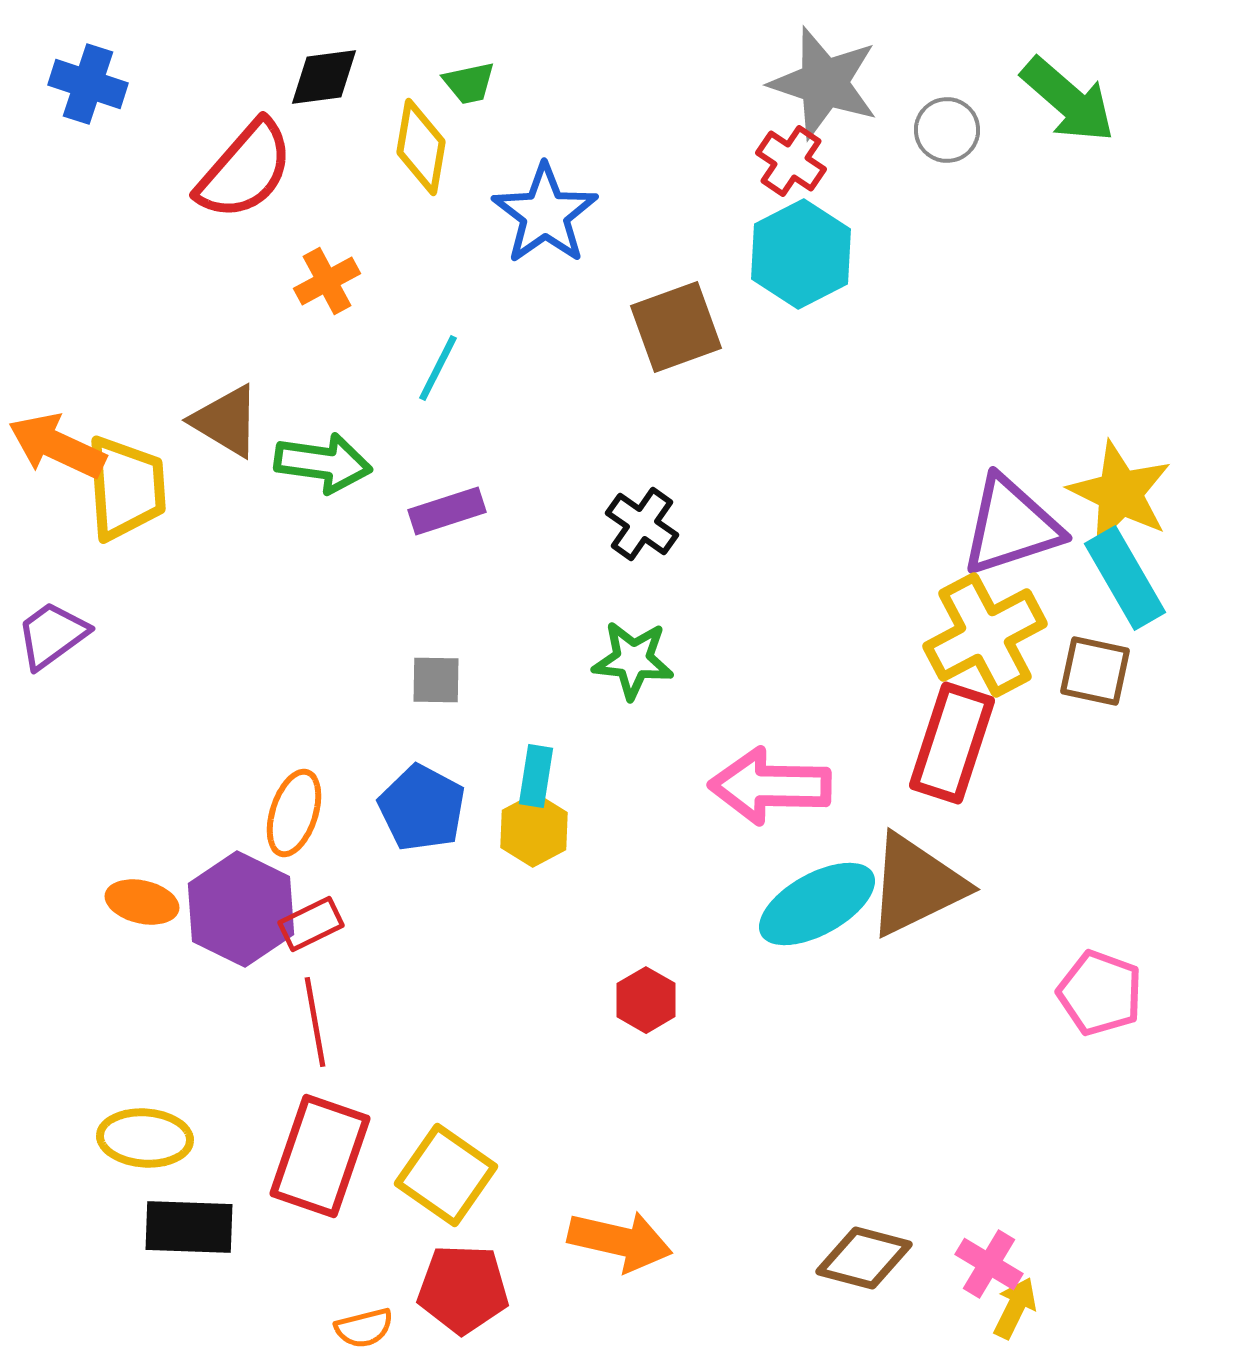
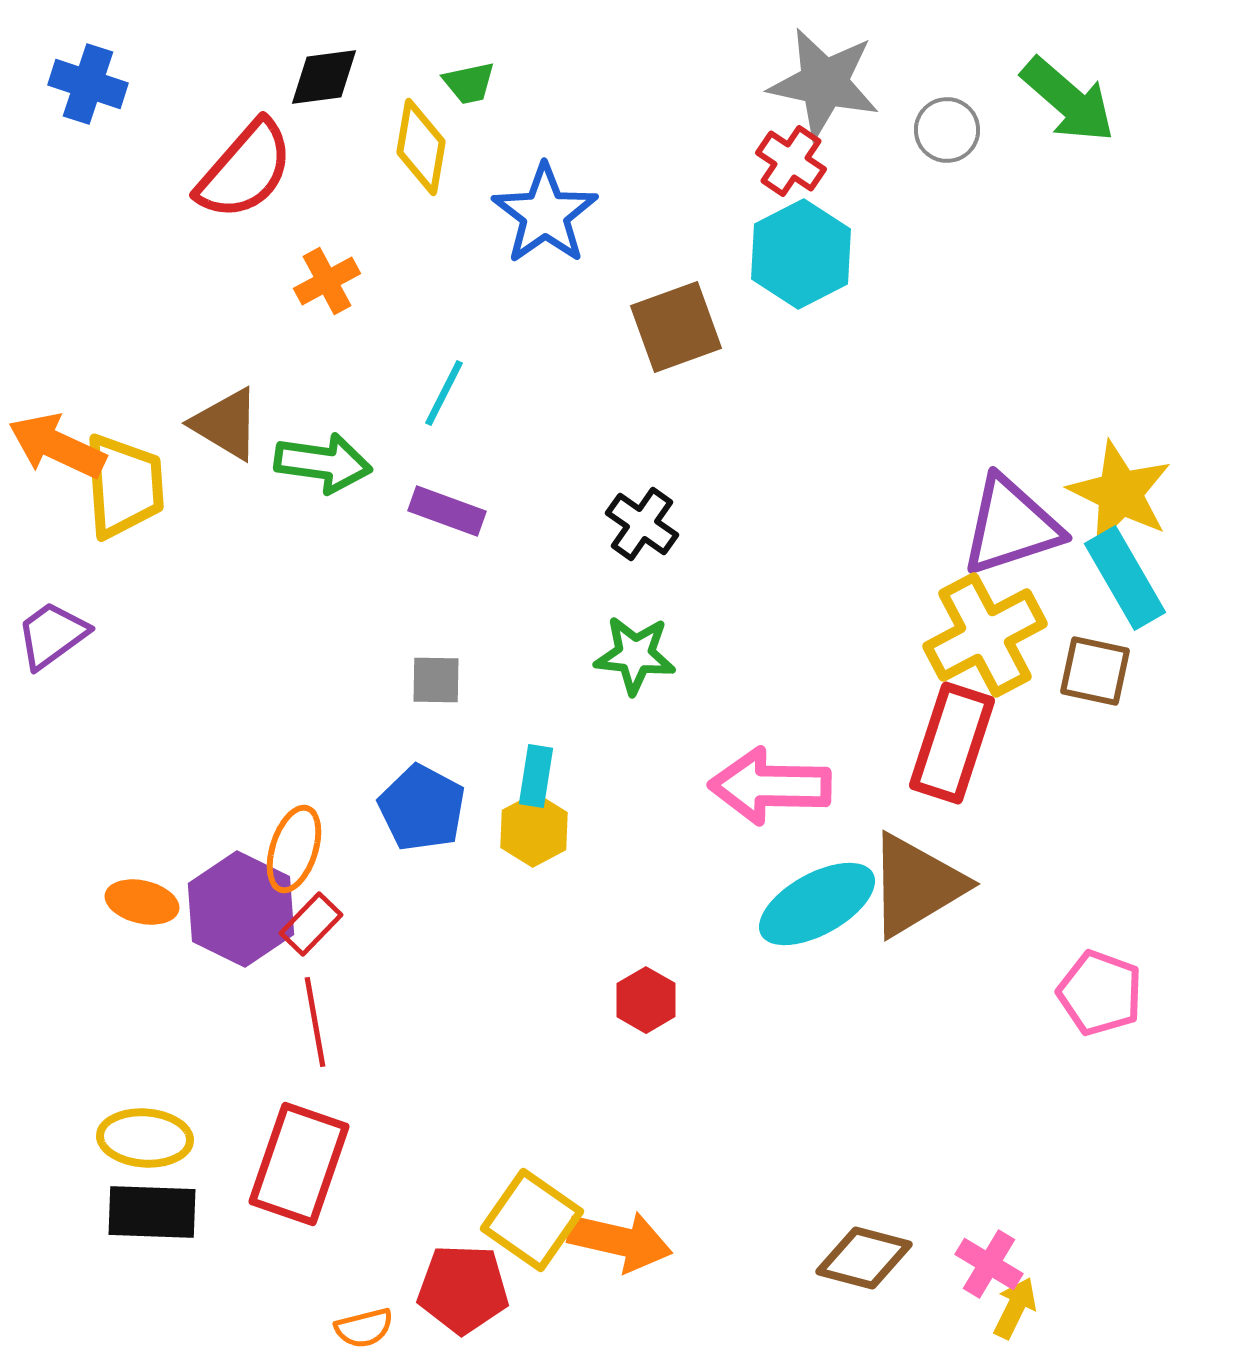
gray star at (824, 83): rotated 6 degrees counterclockwise
cyan line at (438, 368): moved 6 px right, 25 px down
brown triangle at (226, 421): moved 3 px down
yellow trapezoid at (126, 488): moved 2 px left, 2 px up
purple rectangle at (447, 511): rotated 38 degrees clockwise
green star at (633, 660): moved 2 px right, 5 px up
orange ellipse at (294, 813): moved 36 px down
brown triangle at (916, 885): rotated 5 degrees counterclockwise
red rectangle at (311, 924): rotated 20 degrees counterclockwise
red rectangle at (320, 1156): moved 21 px left, 8 px down
yellow square at (446, 1175): moved 86 px right, 45 px down
black rectangle at (189, 1227): moved 37 px left, 15 px up
